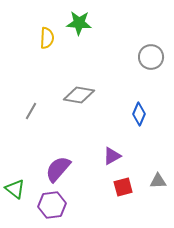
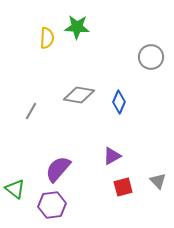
green star: moved 2 px left, 4 px down
blue diamond: moved 20 px left, 12 px up
gray triangle: rotated 48 degrees clockwise
